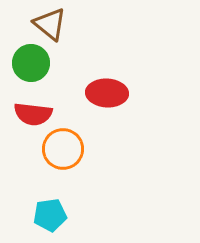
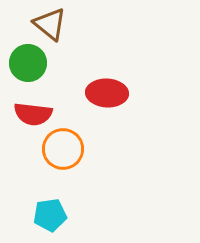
green circle: moved 3 px left
